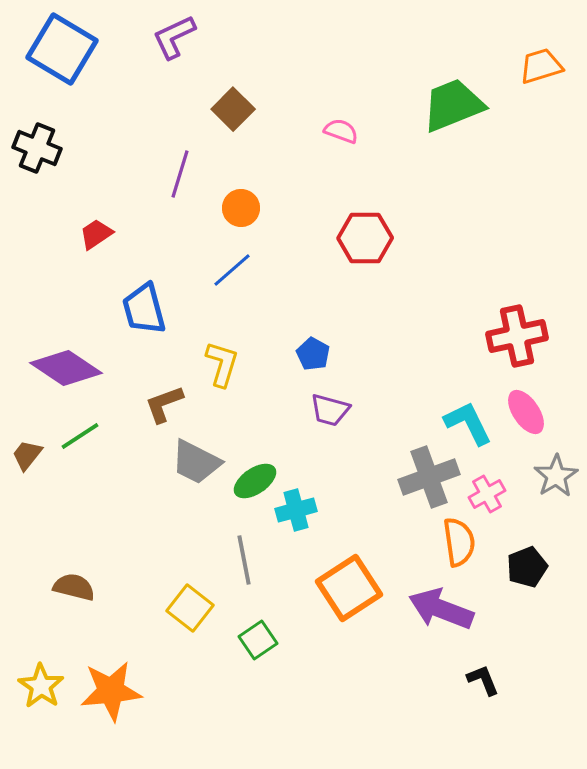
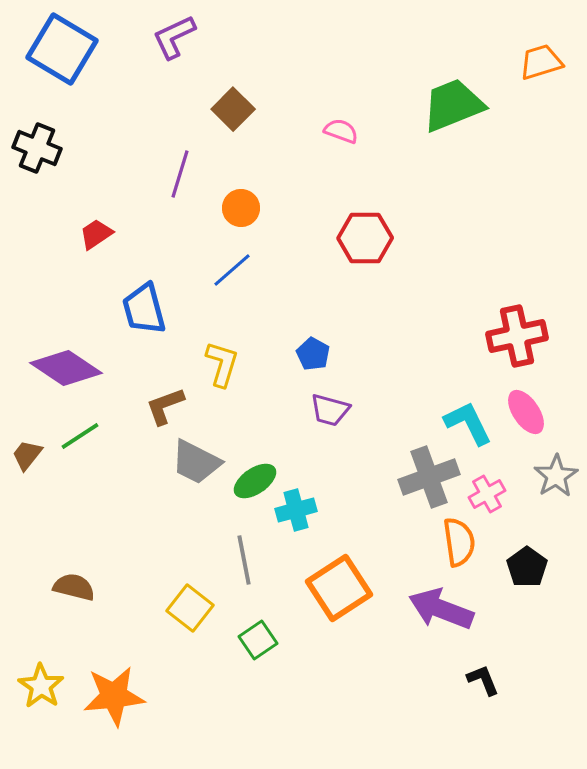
orange trapezoid: moved 4 px up
brown L-shape: moved 1 px right, 2 px down
black pentagon: rotated 15 degrees counterclockwise
orange square: moved 10 px left
orange star: moved 3 px right, 5 px down
